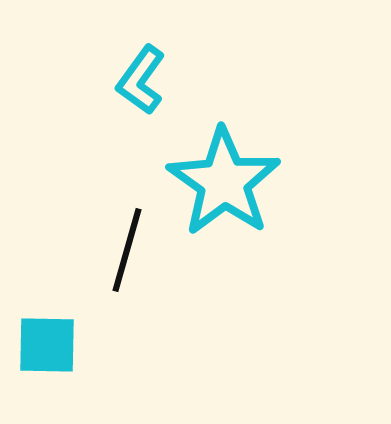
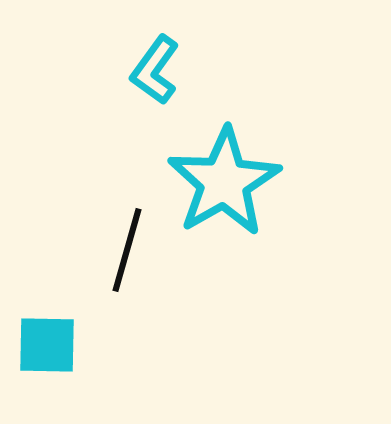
cyan L-shape: moved 14 px right, 10 px up
cyan star: rotated 7 degrees clockwise
